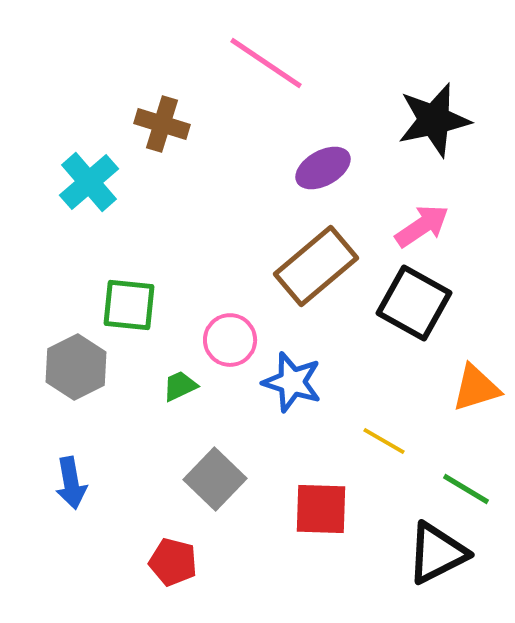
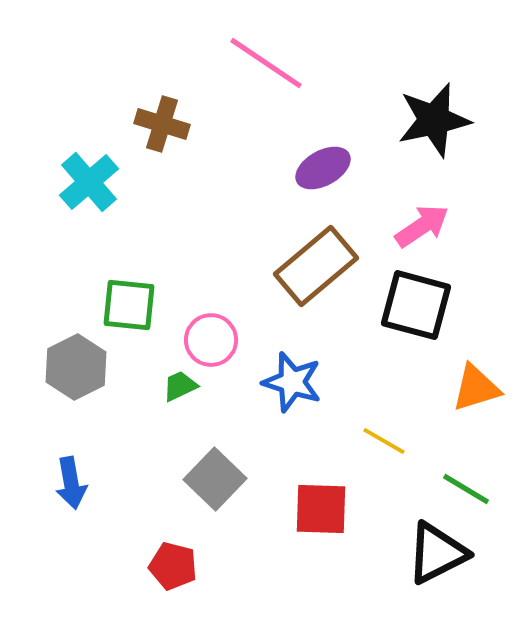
black square: moved 2 px right, 2 px down; rotated 14 degrees counterclockwise
pink circle: moved 19 px left
red pentagon: moved 4 px down
